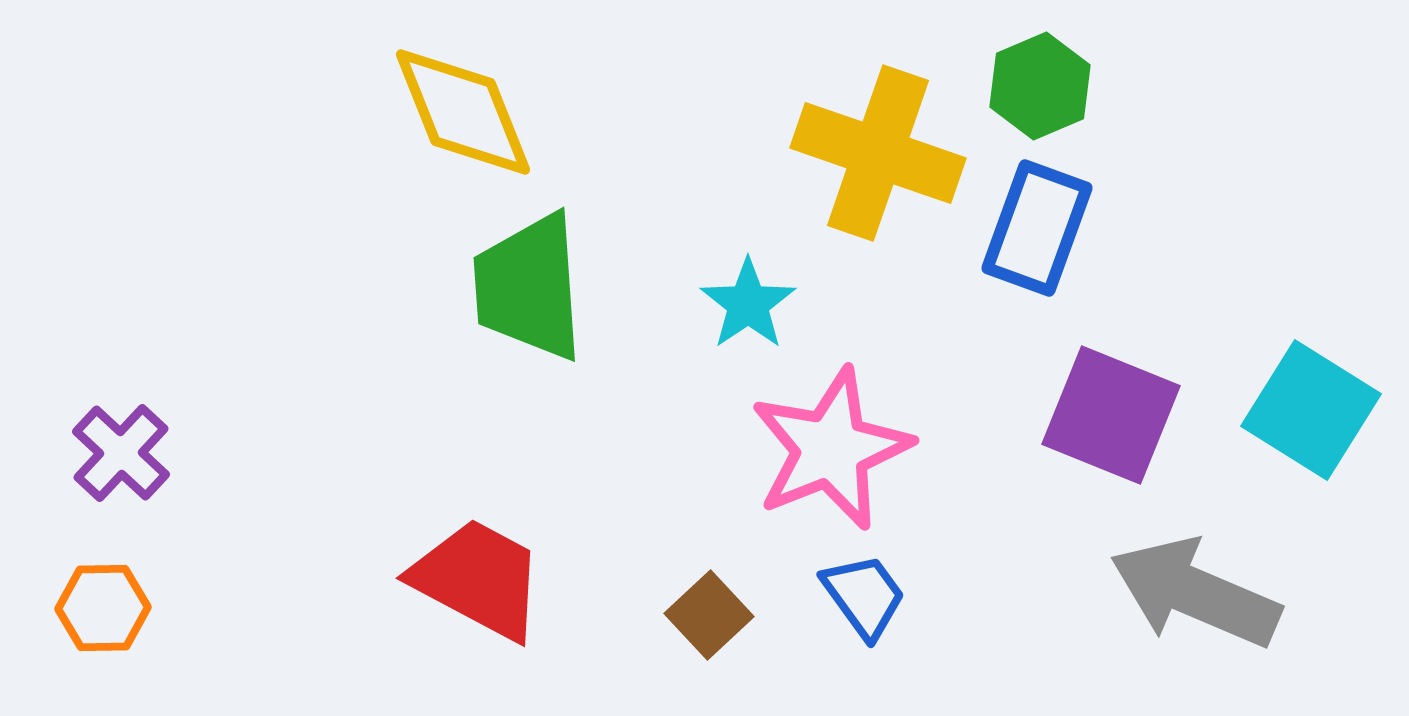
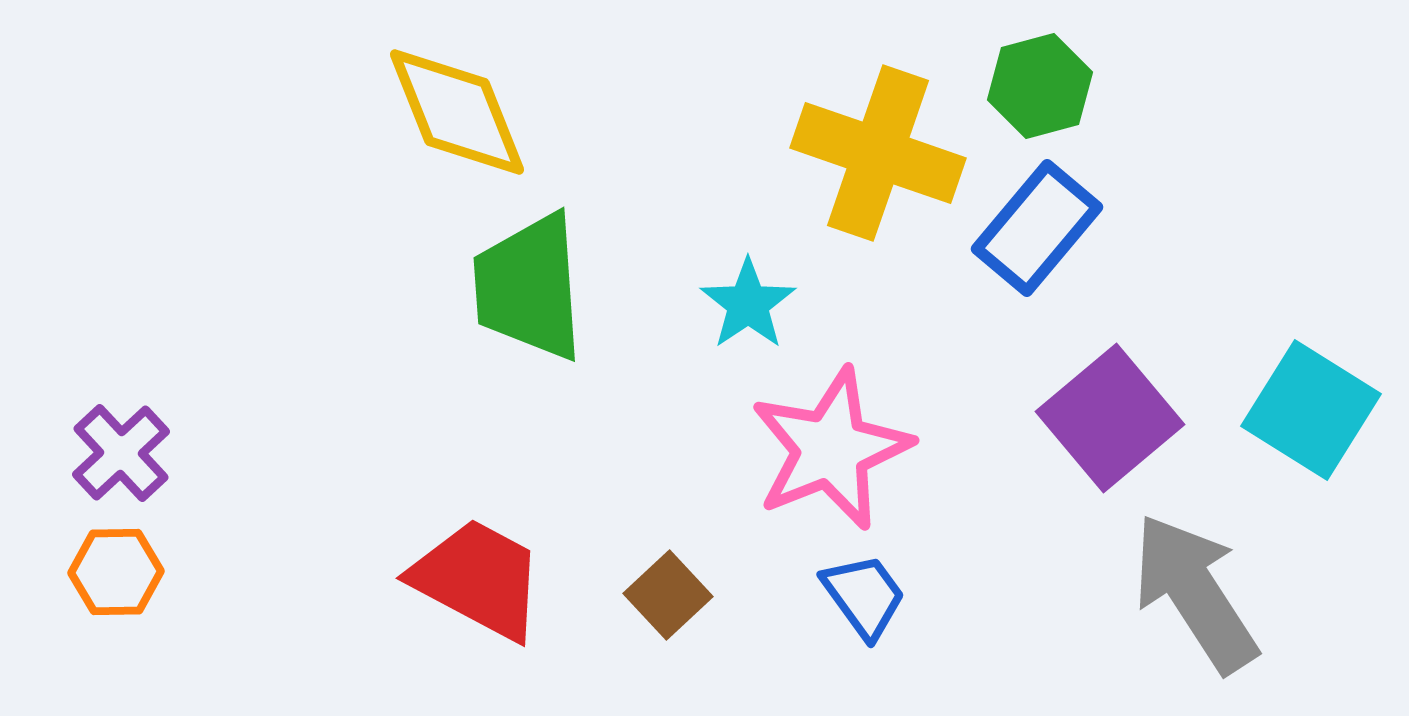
green hexagon: rotated 8 degrees clockwise
yellow diamond: moved 6 px left
blue rectangle: rotated 20 degrees clockwise
purple square: moved 1 px left, 3 px down; rotated 28 degrees clockwise
purple cross: rotated 4 degrees clockwise
gray arrow: rotated 34 degrees clockwise
orange hexagon: moved 13 px right, 36 px up
brown square: moved 41 px left, 20 px up
